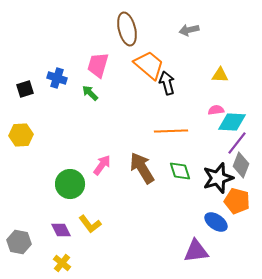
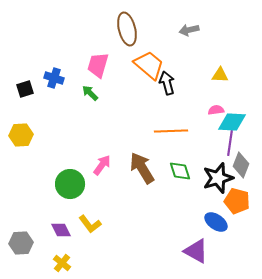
blue cross: moved 3 px left
purple line: moved 7 px left; rotated 30 degrees counterclockwise
gray hexagon: moved 2 px right, 1 px down; rotated 15 degrees counterclockwise
purple triangle: rotated 36 degrees clockwise
